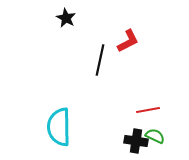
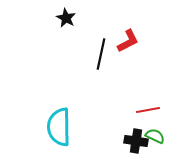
black line: moved 1 px right, 6 px up
